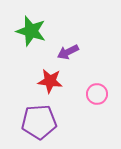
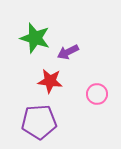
green star: moved 4 px right, 7 px down
